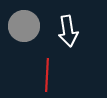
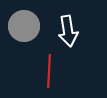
red line: moved 2 px right, 4 px up
